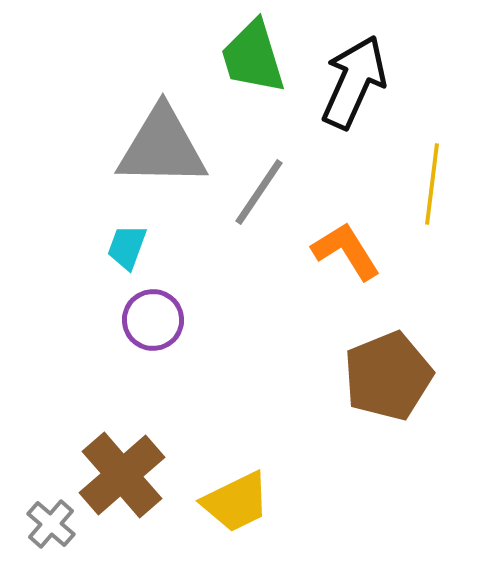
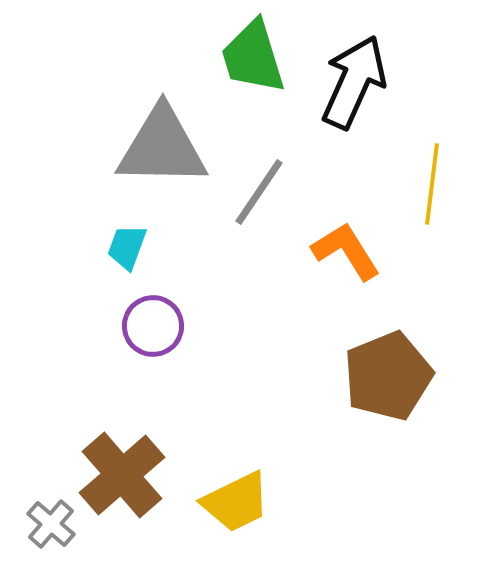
purple circle: moved 6 px down
